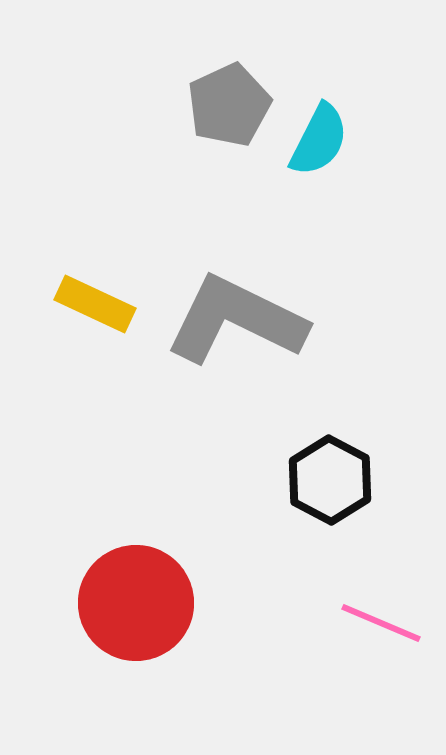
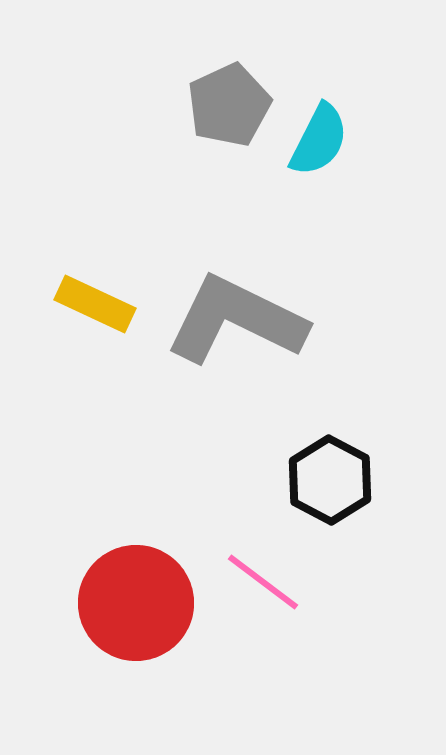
pink line: moved 118 px left, 41 px up; rotated 14 degrees clockwise
